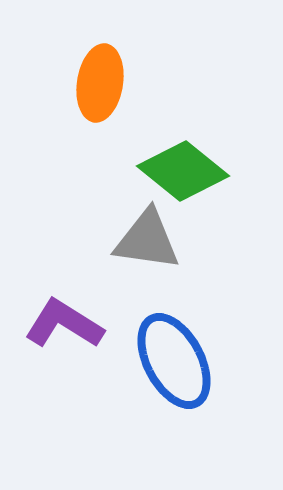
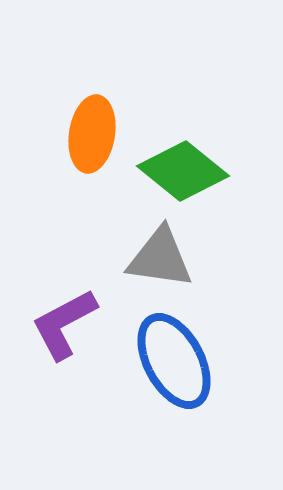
orange ellipse: moved 8 px left, 51 px down
gray triangle: moved 13 px right, 18 px down
purple L-shape: rotated 60 degrees counterclockwise
